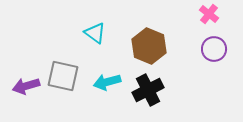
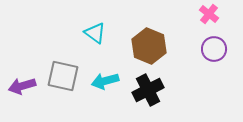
cyan arrow: moved 2 px left, 1 px up
purple arrow: moved 4 px left
